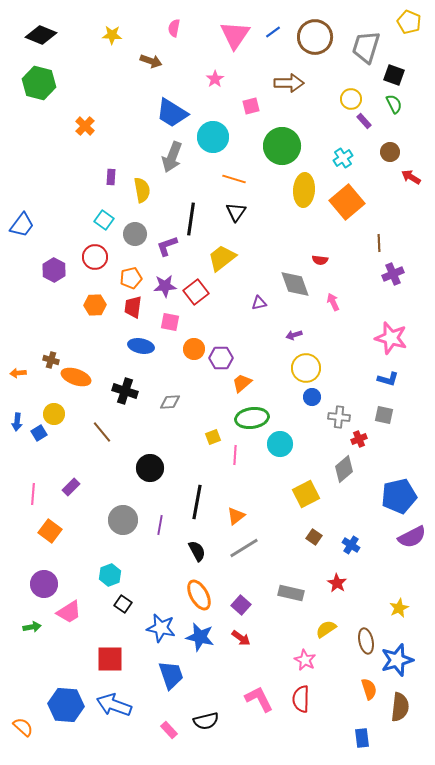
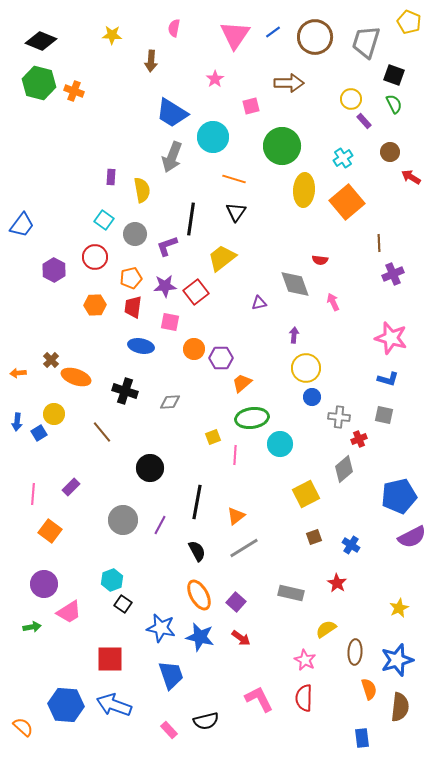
black diamond at (41, 35): moved 6 px down
gray trapezoid at (366, 47): moved 5 px up
brown arrow at (151, 61): rotated 75 degrees clockwise
orange cross at (85, 126): moved 11 px left, 35 px up; rotated 24 degrees counterclockwise
purple arrow at (294, 335): rotated 112 degrees clockwise
brown cross at (51, 360): rotated 28 degrees clockwise
purple line at (160, 525): rotated 18 degrees clockwise
brown square at (314, 537): rotated 35 degrees clockwise
cyan hexagon at (110, 575): moved 2 px right, 5 px down
purple square at (241, 605): moved 5 px left, 3 px up
brown ellipse at (366, 641): moved 11 px left, 11 px down; rotated 15 degrees clockwise
red semicircle at (301, 699): moved 3 px right, 1 px up
